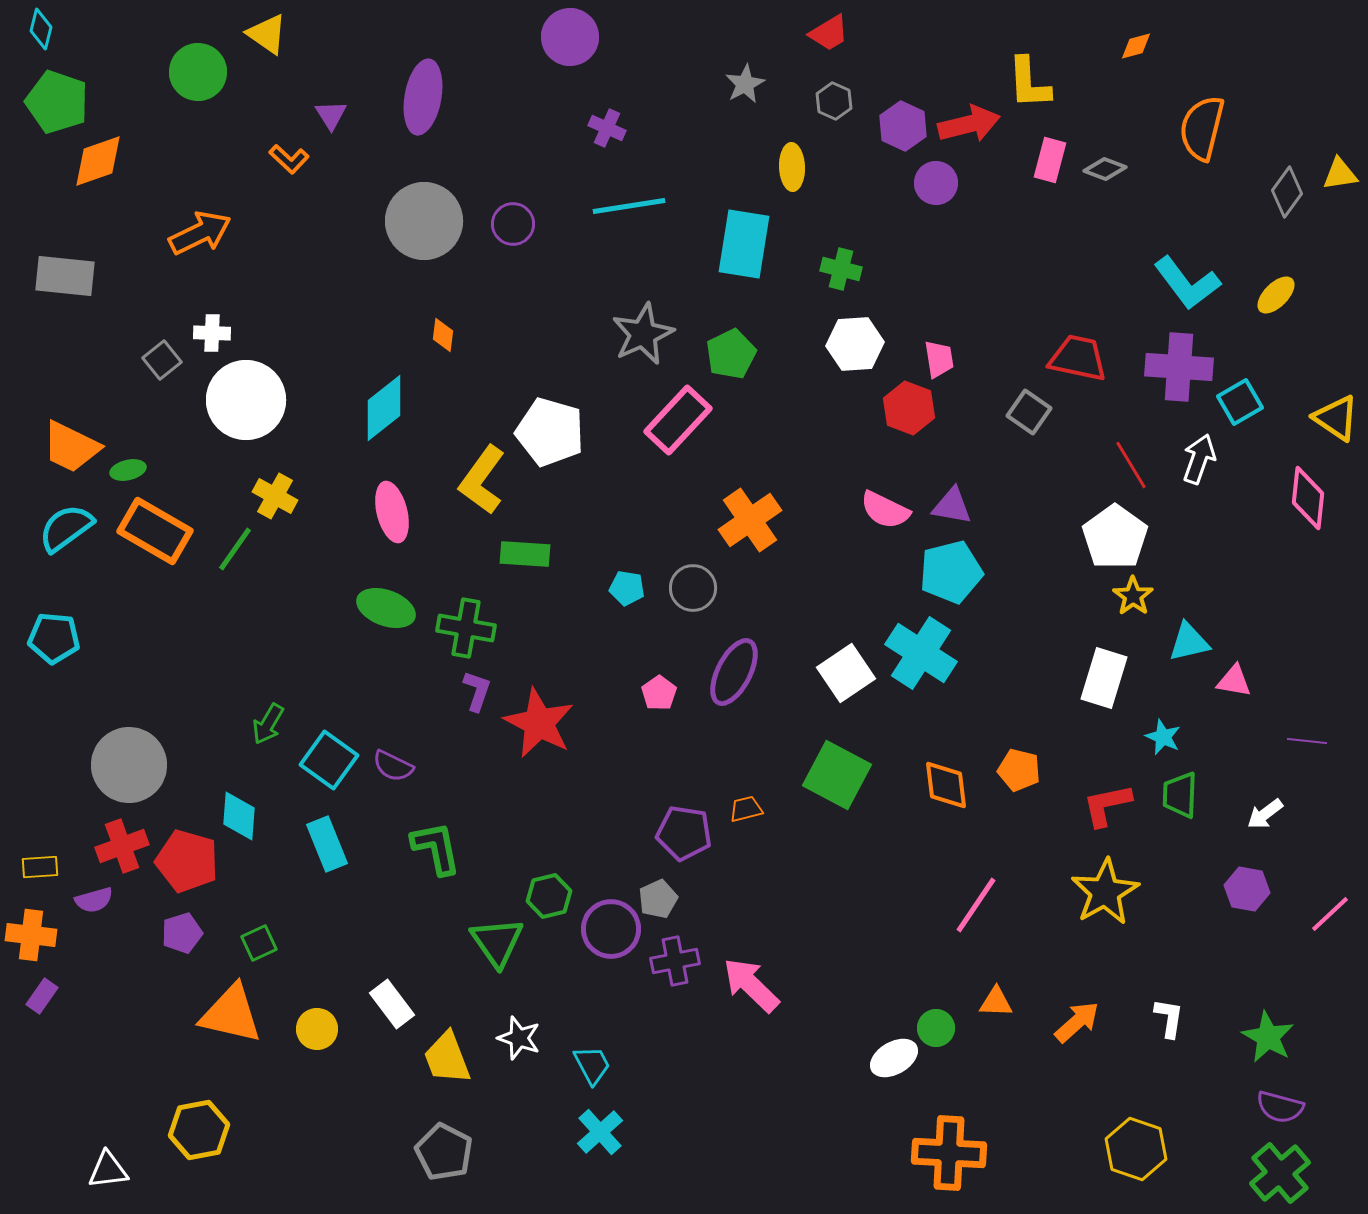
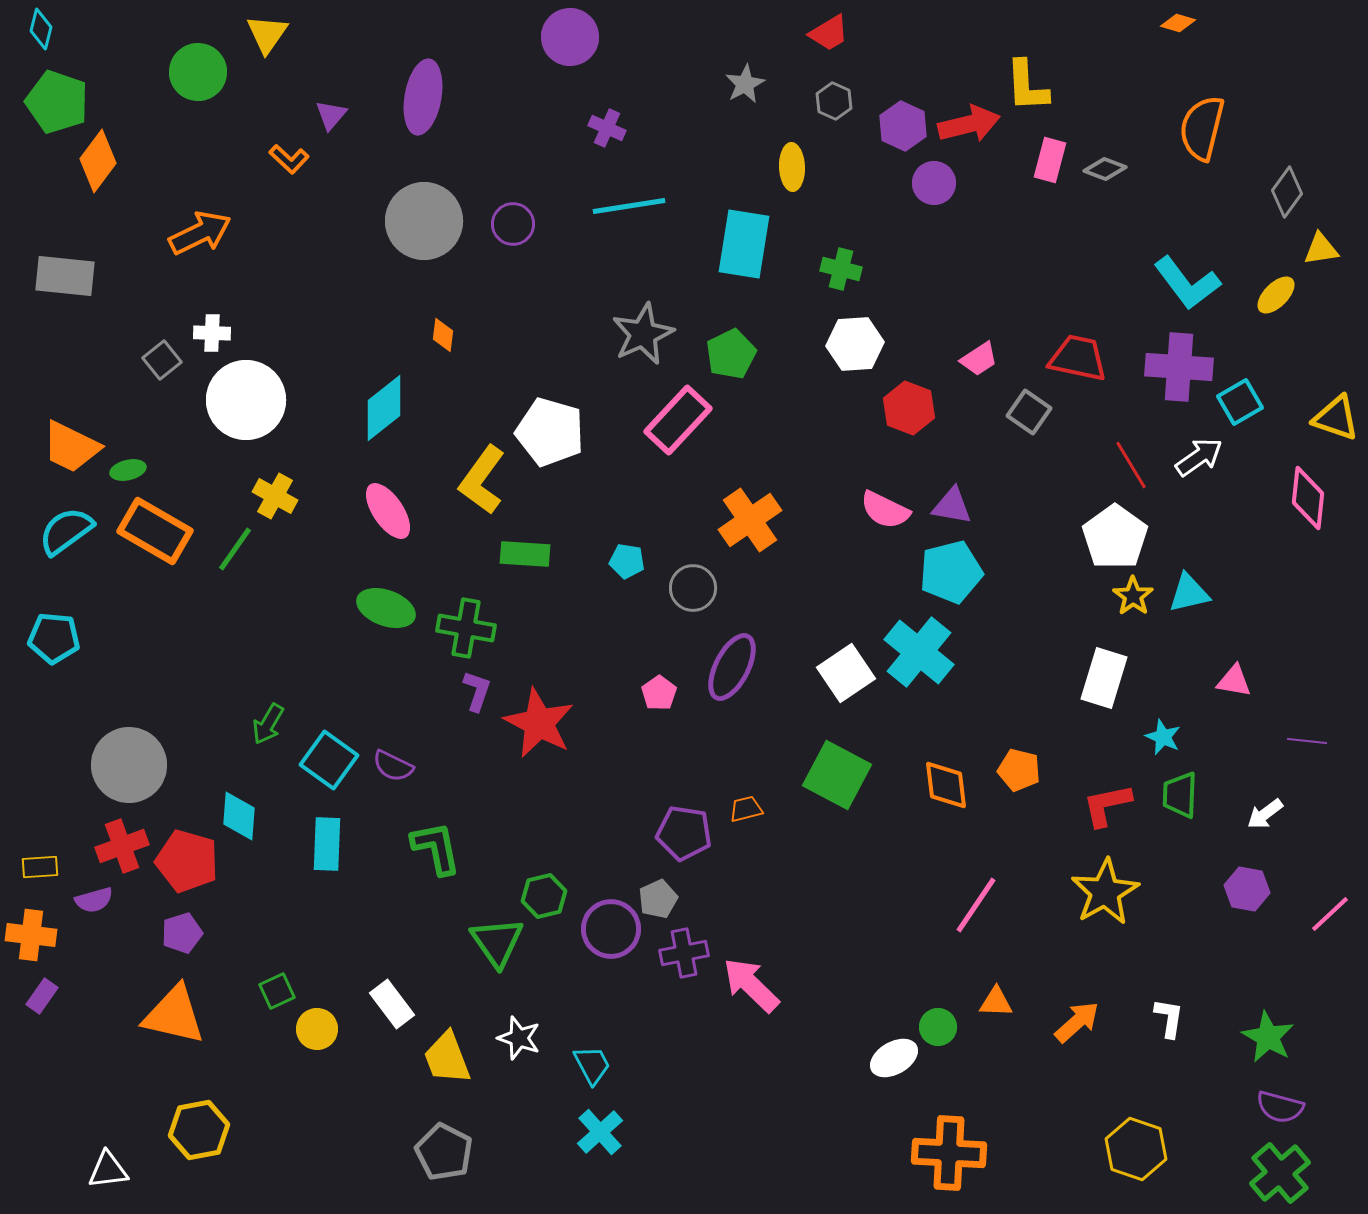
yellow triangle at (267, 34): rotated 30 degrees clockwise
orange diamond at (1136, 46): moved 42 px right, 23 px up; rotated 32 degrees clockwise
yellow L-shape at (1029, 83): moved 2 px left, 3 px down
purple triangle at (331, 115): rotated 12 degrees clockwise
orange diamond at (98, 161): rotated 34 degrees counterclockwise
yellow triangle at (1340, 174): moved 19 px left, 75 px down
purple circle at (936, 183): moved 2 px left
pink trapezoid at (939, 359): moved 40 px right; rotated 66 degrees clockwise
yellow triangle at (1336, 418): rotated 15 degrees counterclockwise
white arrow at (1199, 459): moved 2 px up; rotated 36 degrees clockwise
pink ellipse at (392, 512): moved 4 px left, 1 px up; rotated 20 degrees counterclockwise
cyan semicircle at (66, 528): moved 3 px down
cyan pentagon at (627, 588): moved 27 px up
cyan triangle at (1189, 642): moved 49 px up
cyan cross at (921, 653): moved 2 px left, 1 px up; rotated 6 degrees clockwise
purple ellipse at (734, 672): moved 2 px left, 5 px up
cyan rectangle at (327, 844): rotated 24 degrees clockwise
green hexagon at (549, 896): moved 5 px left
green square at (259, 943): moved 18 px right, 48 px down
purple cross at (675, 961): moved 9 px right, 8 px up
orange triangle at (231, 1014): moved 57 px left, 1 px down
green circle at (936, 1028): moved 2 px right, 1 px up
